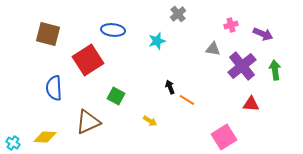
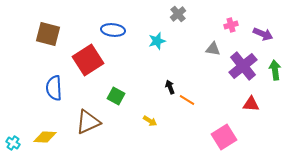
purple cross: moved 1 px right
